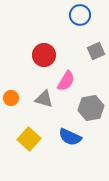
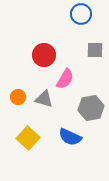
blue circle: moved 1 px right, 1 px up
gray square: moved 1 px left, 1 px up; rotated 24 degrees clockwise
pink semicircle: moved 1 px left, 2 px up
orange circle: moved 7 px right, 1 px up
yellow square: moved 1 px left, 1 px up
